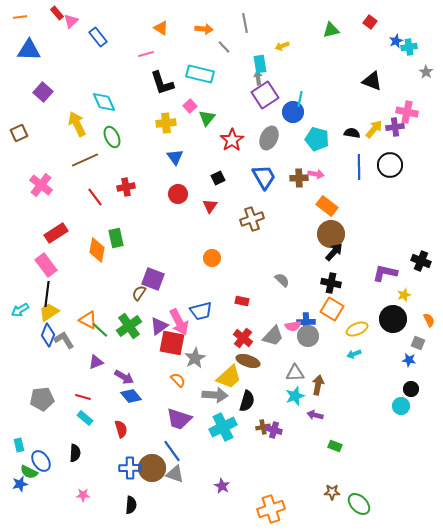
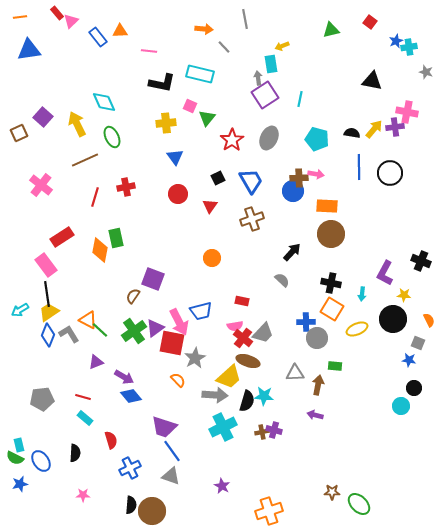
gray line at (245, 23): moved 4 px up
orange triangle at (161, 28): moved 41 px left, 3 px down; rotated 35 degrees counterclockwise
blue triangle at (29, 50): rotated 10 degrees counterclockwise
pink line at (146, 54): moved 3 px right, 3 px up; rotated 21 degrees clockwise
cyan rectangle at (260, 64): moved 11 px right
gray star at (426, 72): rotated 16 degrees counterclockwise
black triangle at (372, 81): rotated 10 degrees counterclockwise
black L-shape at (162, 83): rotated 60 degrees counterclockwise
purple square at (43, 92): moved 25 px down
pink square at (190, 106): rotated 24 degrees counterclockwise
blue circle at (293, 112): moved 79 px down
black circle at (390, 165): moved 8 px down
blue trapezoid at (264, 177): moved 13 px left, 4 px down
red line at (95, 197): rotated 54 degrees clockwise
orange rectangle at (327, 206): rotated 35 degrees counterclockwise
red rectangle at (56, 233): moved 6 px right, 4 px down
orange diamond at (97, 250): moved 3 px right
black arrow at (334, 252): moved 42 px left
purple L-shape at (385, 273): rotated 75 degrees counterclockwise
brown semicircle at (139, 293): moved 6 px left, 3 px down
black line at (47, 294): rotated 15 degrees counterclockwise
yellow star at (404, 295): rotated 24 degrees clockwise
green cross at (129, 326): moved 5 px right, 5 px down
purple triangle at (159, 326): moved 4 px left, 2 px down
pink semicircle at (293, 326): moved 58 px left
gray trapezoid at (273, 336): moved 10 px left, 3 px up
gray circle at (308, 336): moved 9 px right, 2 px down
gray L-shape at (64, 340): moved 5 px right, 6 px up
cyan arrow at (354, 354): moved 8 px right, 60 px up; rotated 64 degrees counterclockwise
black circle at (411, 389): moved 3 px right, 1 px up
cyan star at (295, 396): moved 31 px left; rotated 24 degrees clockwise
purple trapezoid at (179, 419): moved 15 px left, 8 px down
brown cross at (263, 427): moved 1 px left, 5 px down
red semicircle at (121, 429): moved 10 px left, 11 px down
green rectangle at (335, 446): moved 80 px up; rotated 16 degrees counterclockwise
blue cross at (130, 468): rotated 25 degrees counterclockwise
brown circle at (152, 468): moved 43 px down
green semicircle at (29, 472): moved 14 px left, 14 px up
gray triangle at (175, 474): moved 4 px left, 2 px down
orange cross at (271, 509): moved 2 px left, 2 px down
